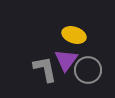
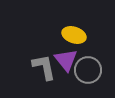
purple triangle: rotated 15 degrees counterclockwise
gray L-shape: moved 1 px left, 2 px up
